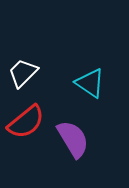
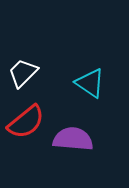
purple semicircle: rotated 54 degrees counterclockwise
